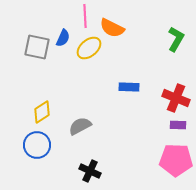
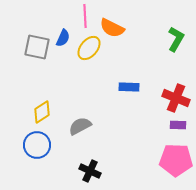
yellow ellipse: rotated 10 degrees counterclockwise
